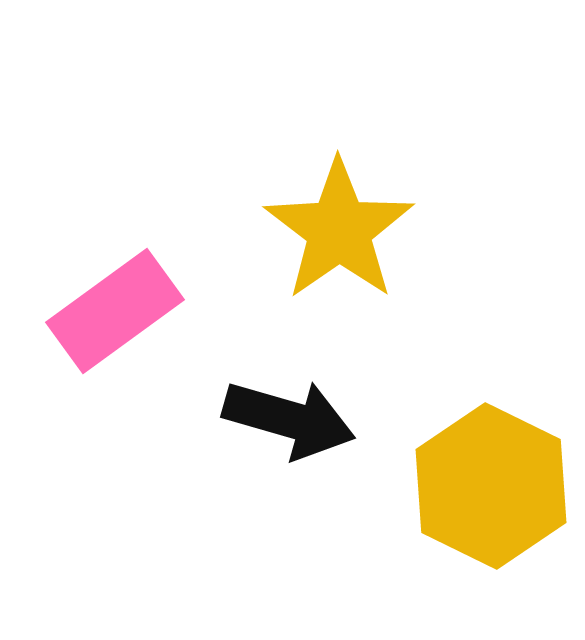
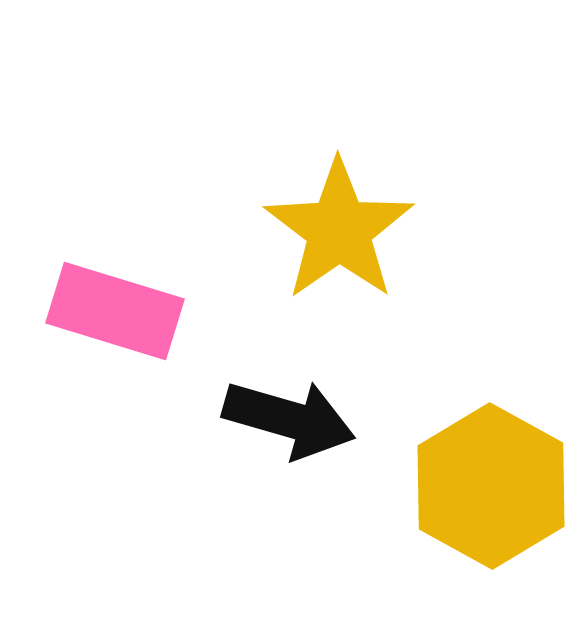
pink rectangle: rotated 53 degrees clockwise
yellow hexagon: rotated 3 degrees clockwise
